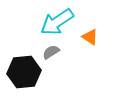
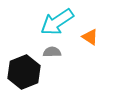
gray semicircle: moved 1 px right; rotated 30 degrees clockwise
black hexagon: rotated 16 degrees counterclockwise
